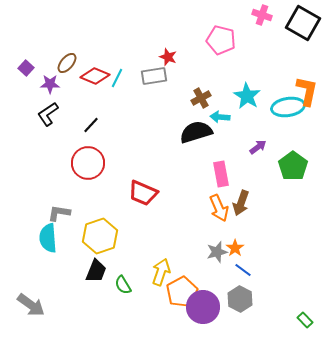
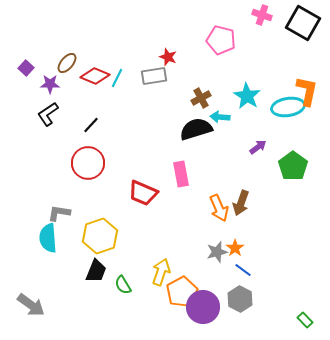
black semicircle: moved 3 px up
pink rectangle: moved 40 px left
